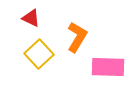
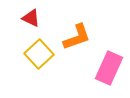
orange L-shape: rotated 40 degrees clockwise
pink rectangle: moved 1 px right, 1 px down; rotated 68 degrees counterclockwise
